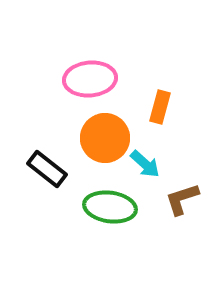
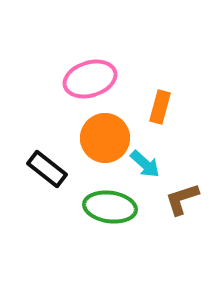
pink ellipse: rotated 12 degrees counterclockwise
